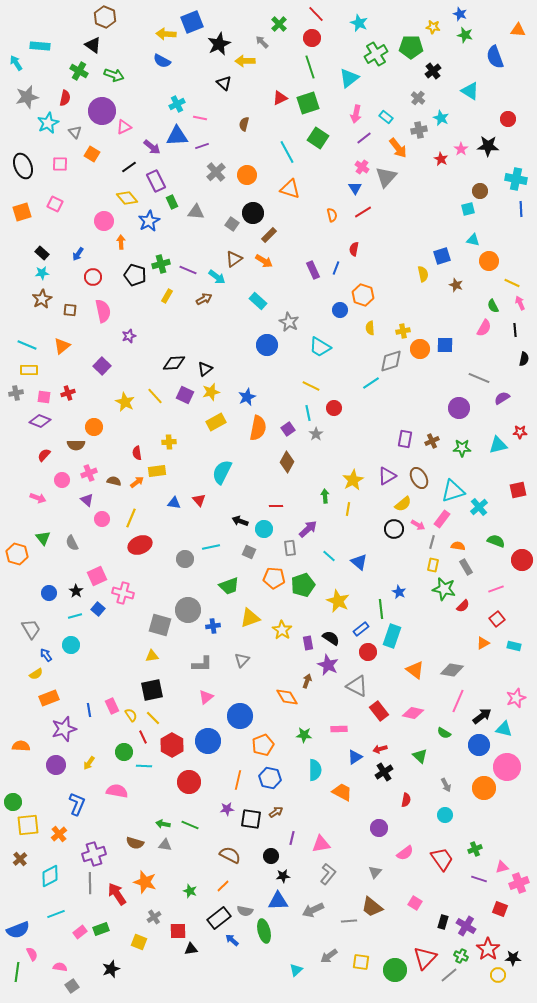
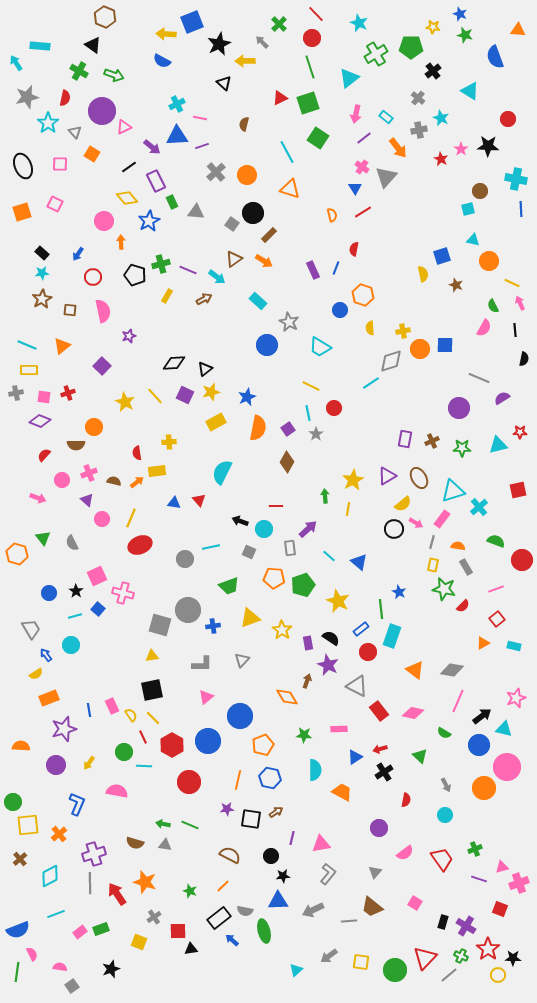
cyan star at (48, 123): rotated 10 degrees counterclockwise
pink arrow at (418, 525): moved 2 px left, 2 px up
